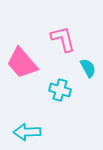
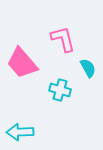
cyan arrow: moved 7 px left
